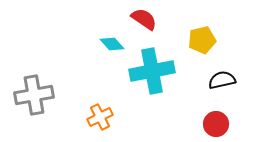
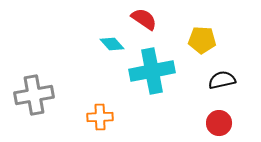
yellow pentagon: rotated 16 degrees clockwise
orange cross: rotated 25 degrees clockwise
red circle: moved 3 px right, 1 px up
